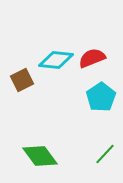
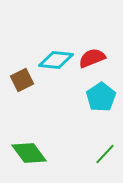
green diamond: moved 11 px left, 3 px up
